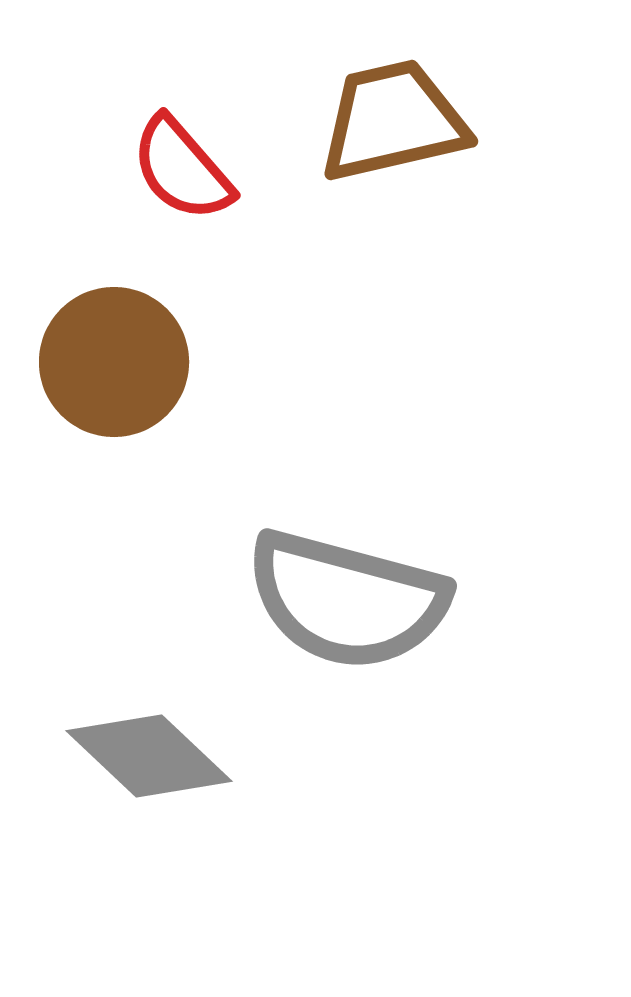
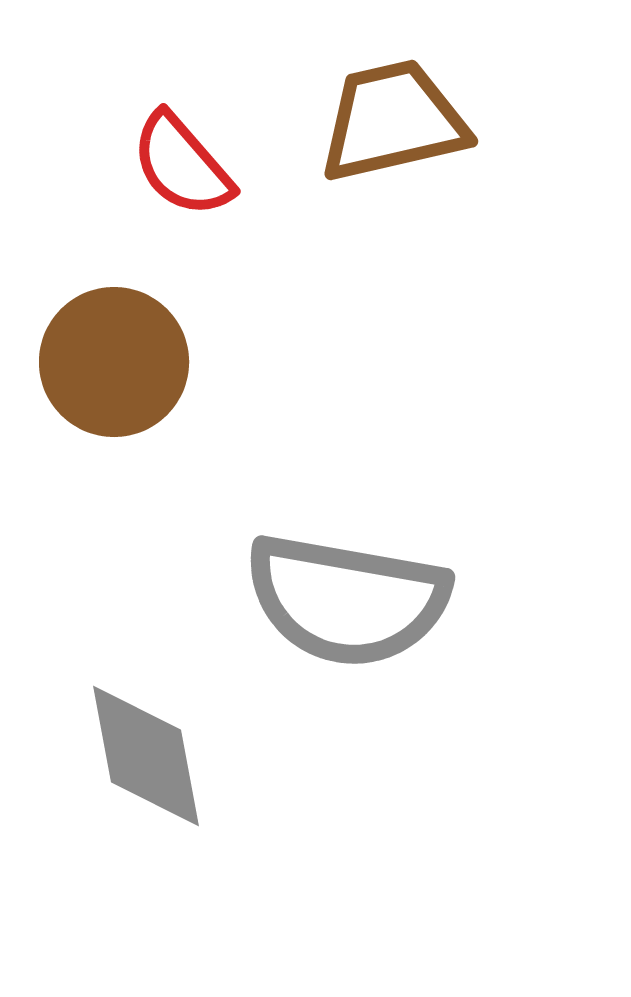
red semicircle: moved 4 px up
gray semicircle: rotated 5 degrees counterclockwise
gray diamond: moved 3 px left; rotated 36 degrees clockwise
